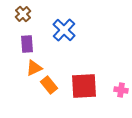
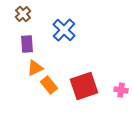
orange triangle: moved 1 px right
red square: rotated 16 degrees counterclockwise
